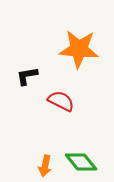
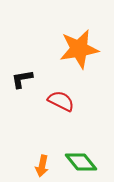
orange star: rotated 15 degrees counterclockwise
black L-shape: moved 5 px left, 3 px down
orange arrow: moved 3 px left
